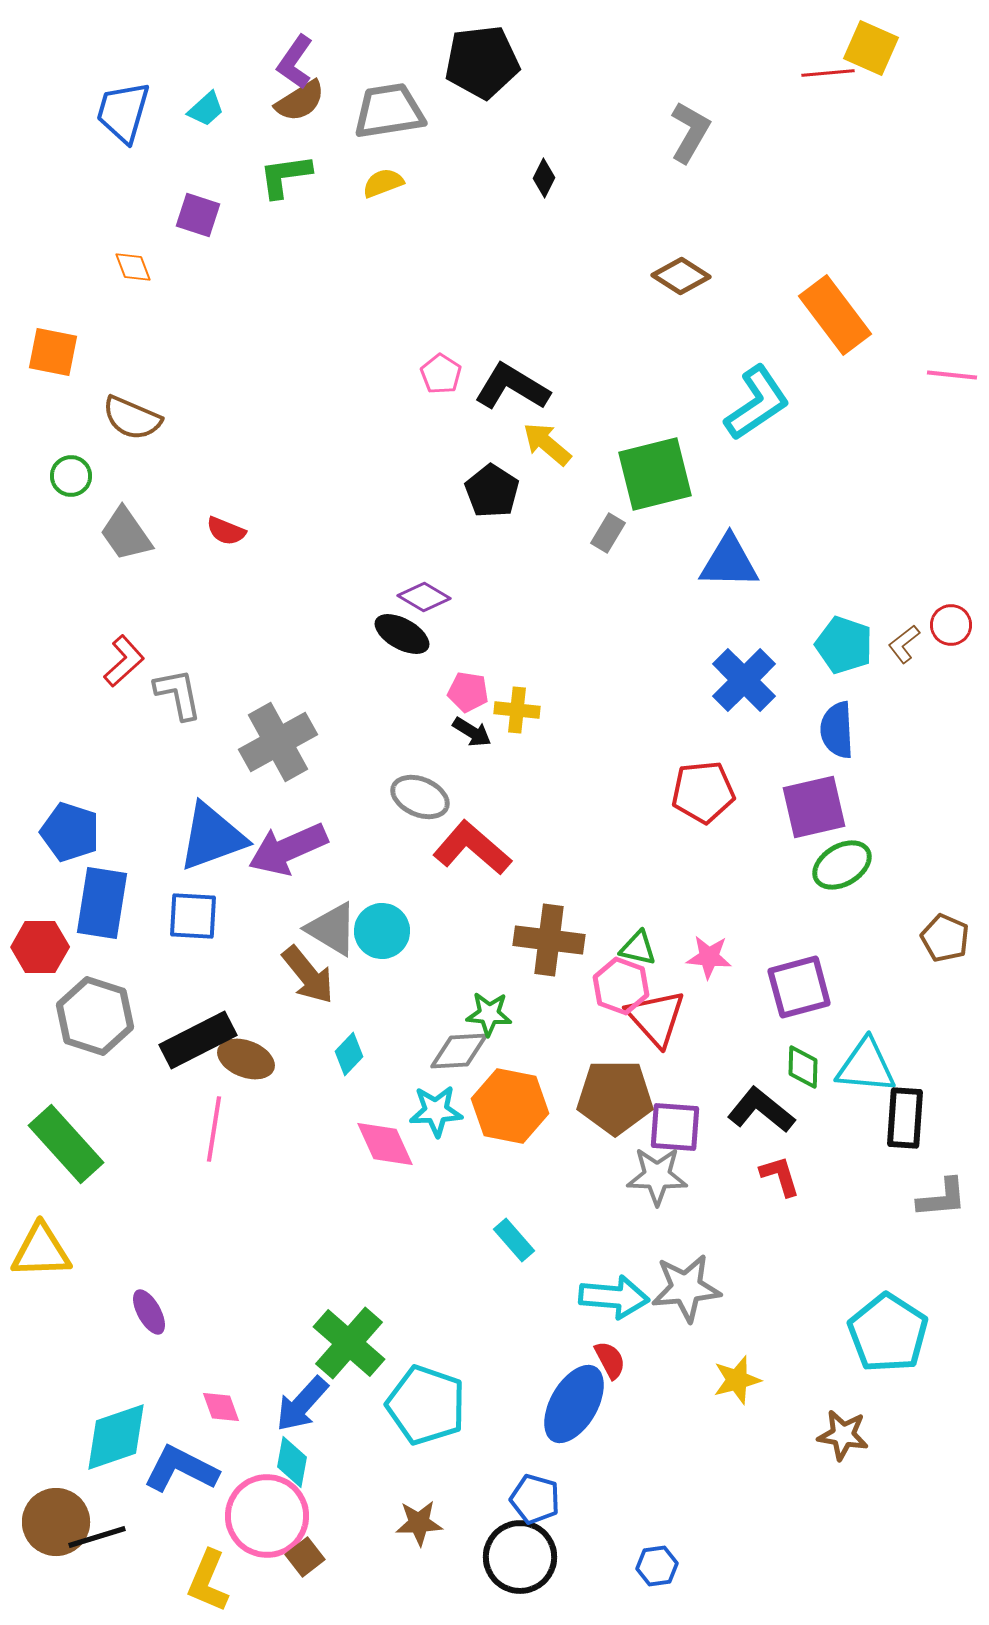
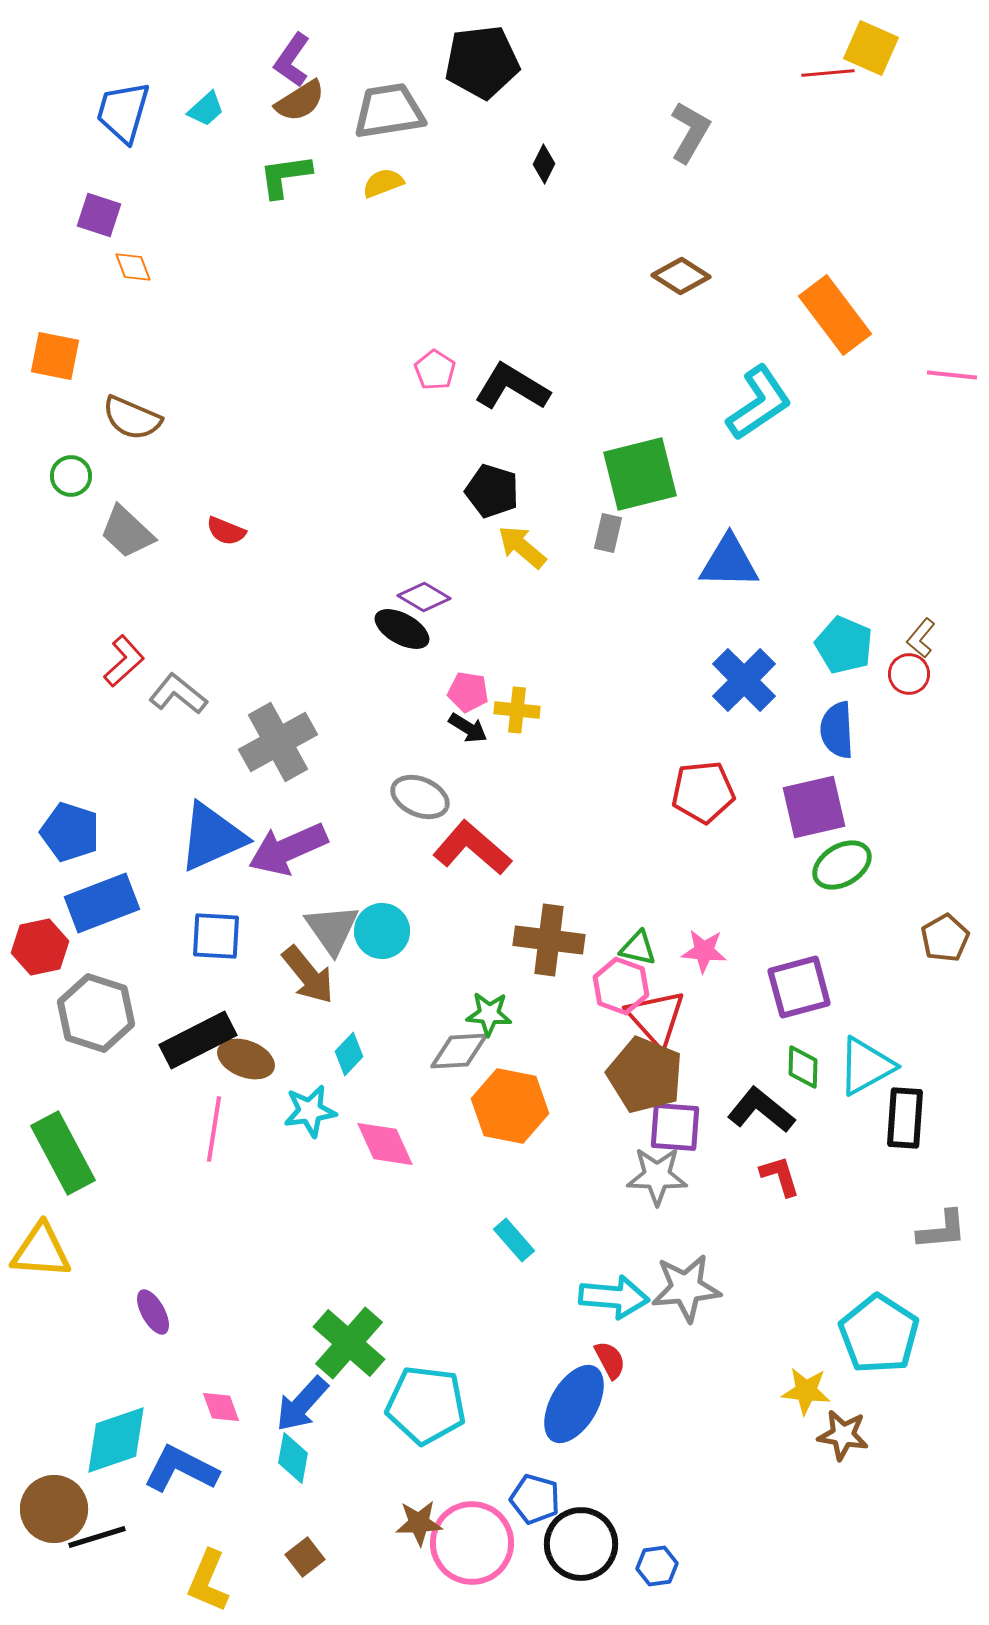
purple L-shape at (295, 62): moved 3 px left, 2 px up
black diamond at (544, 178): moved 14 px up
purple square at (198, 215): moved 99 px left
orange square at (53, 352): moved 2 px right, 4 px down
pink pentagon at (441, 374): moved 6 px left, 4 px up
cyan L-shape at (757, 403): moved 2 px right
yellow arrow at (547, 444): moved 25 px left, 103 px down
green square at (655, 474): moved 15 px left
black pentagon at (492, 491): rotated 16 degrees counterclockwise
gray rectangle at (608, 533): rotated 18 degrees counterclockwise
gray trapezoid at (126, 534): moved 1 px right, 2 px up; rotated 12 degrees counterclockwise
red circle at (951, 625): moved 42 px left, 49 px down
black ellipse at (402, 634): moved 5 px up
brown L-shape at (904, 644): moved 17 px right, 6 px up; rotated 12 degrees counterclockwise
cyan pentagon at (844, 645): rotated 4 degrees clockwise
gray L-shape at (178, 694): rotated 40 degrees counterclockwise
black arrow at (472, 732): moved 4 px left, 4 px up
blue triangle at (212, 837): rotated 4 degrees counterclockwise
blue rectangle at (102, 903): rotated 60 degrees clockwise
blue square at (193, 916): moved 23 px right, 20 px down
gray triangle at (332, 929): rotated 24 degrees clockwise
brown pentagon at (945, 938): rotated 18 degrees clockwise
red hexagon at (40, 947): rotated 12 degrees counterclockwise
pink star at (709, 957): moved 5 px left, 6 px up
gray hexagon at (95, 1016): moved 1 px right, 3 px up
cyan triangle at (866, 1066): rotated 34 degrees counterclockwise
brown pentagon at (615, 1097): moved 30 px right, 22 px up; rotated 22 degrees clockwise
cyan star at (436, 1111): moved 126 px left; rotated 6 degrees counterclockwise
green rectangle at (66, 1144): moved 3 px left, 9 px down; rotated 14 degrees clockwise
gray L-shape at (942, 1198): moved 32 px down
yellow triangle at (41, 1251): rotated 6 degrees clockwise
purple ellipse at (149, 1312): moved 4 px right
cyan pentagon at (888, 1333): moved 9 px left, 1 px down
yellow star at (737, 1380): moved 69 px right, 11 px down; rotated 21 degrees clockwise
cyan pentagon at (426, 1405): rotated 12 degrees counterclockwise
cyan diamond at (116, 1437): moved 3 px down
cyan diamond at (292, 1462): moved 1 px right, 4 px up
pink circle at (267, 1516): moved 205 px right, 27 px down
brown circle at (56, 1522): moved 2 px left, 13 px up
black circle at (520, 1557): moved 61 px right, 13 px up
